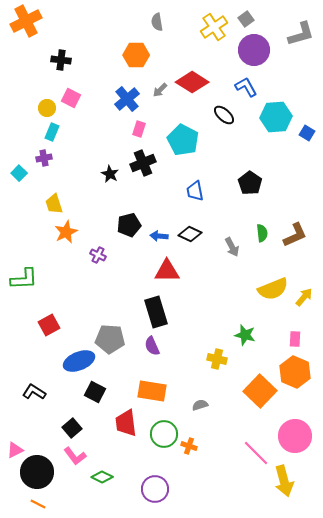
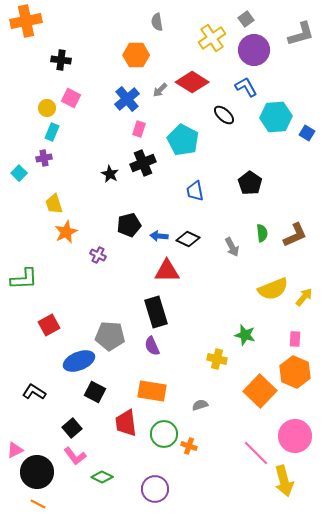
orange cross at (26, 21): rotated 16 degrees clockwise
yellow cross at (214, 27): moved 2 px left, 11 px down
black diamond at (190, 234): moved 2 px left, 5 px down
gray pentagon at (110, 339): moved 3 px up
